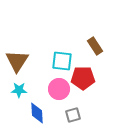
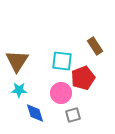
red pentagon: rotated 20 degrees counterclockwise
pink circle: moved 2 px right, 4 px down
blue diamond: moved 2 px left; rotated 15 degrees counterclockwise
